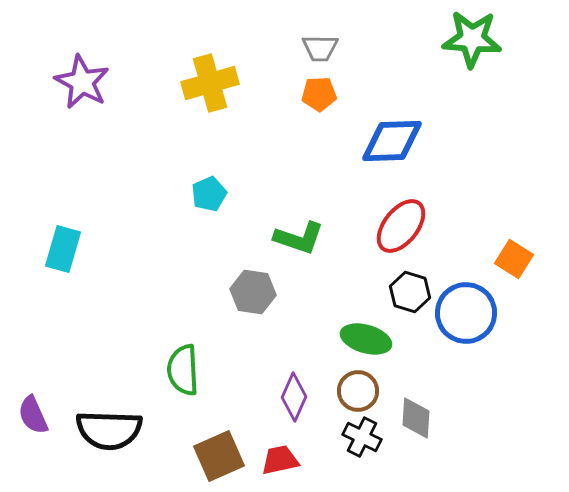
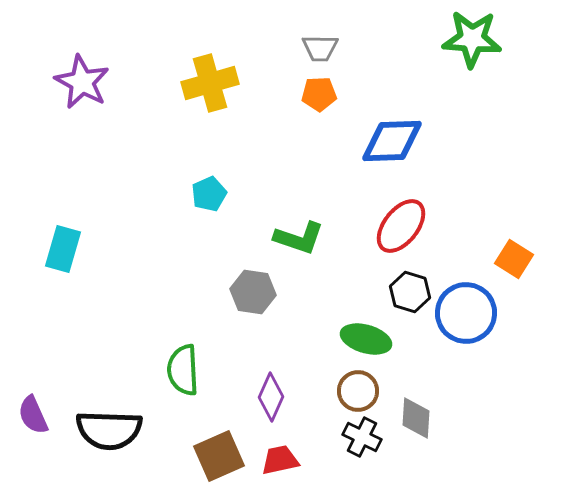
purple diamond: moved 23 px left
